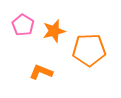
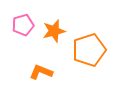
pink pentagon: rotated 25 degrees clockwise
orange pentagon: rotated 16 degrees counterclockwise
